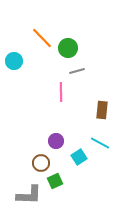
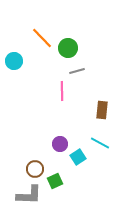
pink line: moved 1 px right, 1 px up
purple circle: moved 4 px right, 3 px down
cyan square: moved 1 px left
brown circle: moved 6 px left, 6 px down
